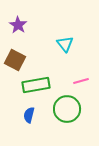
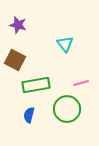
purple star: rotated 18 degrees counterclockwise
pink line: moved 2 px down
